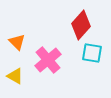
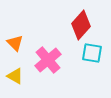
orange triangle: moved 2 px left, 1 px down
